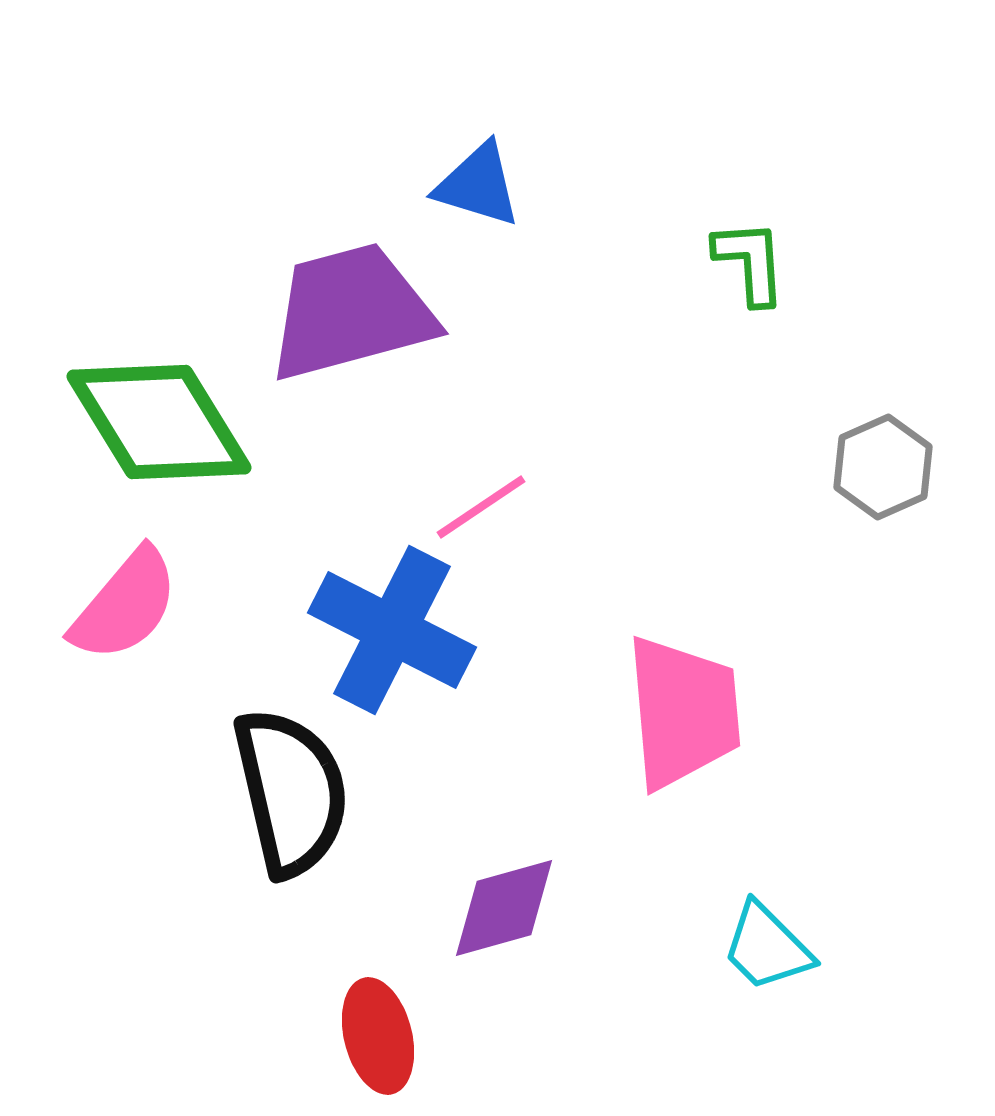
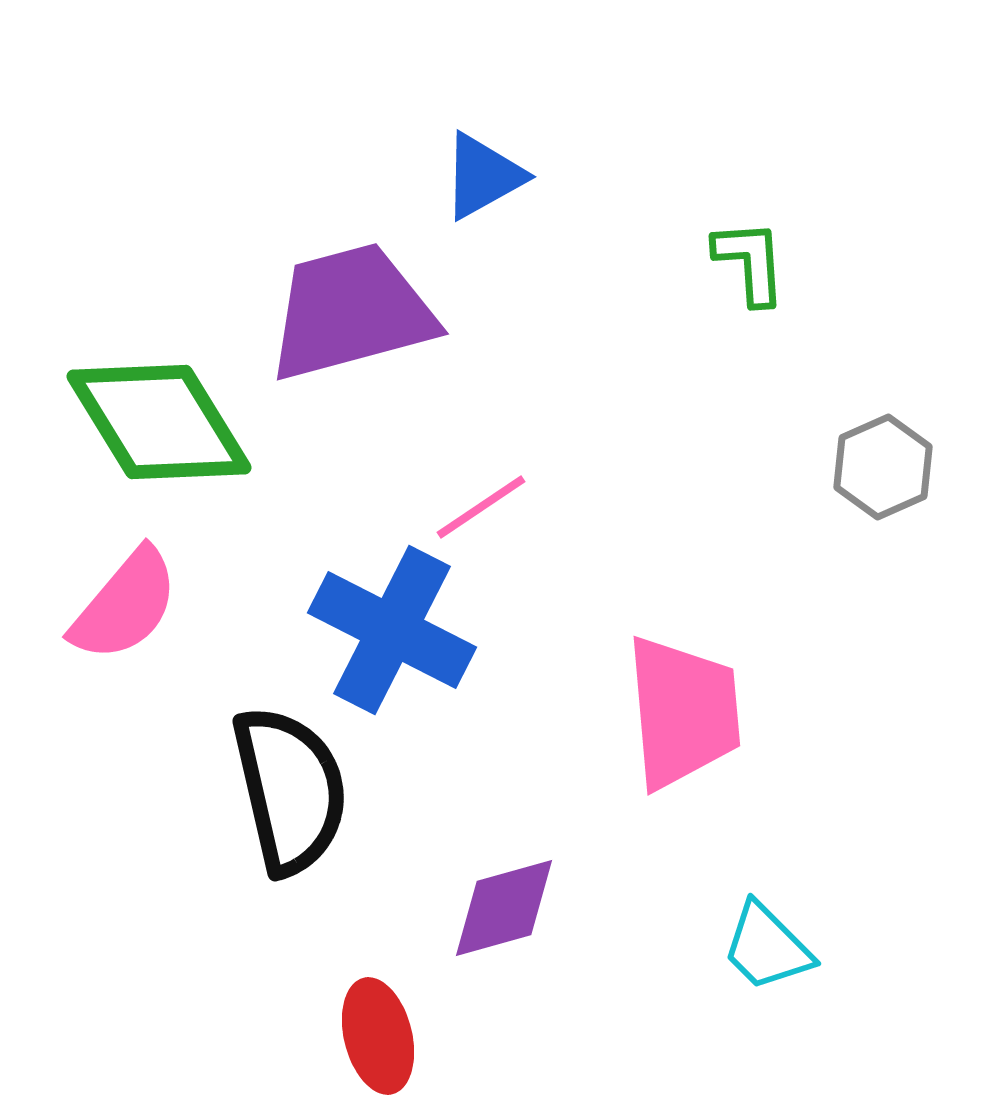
blue triangle: moved 5 px right, 9 px up; rotated 46 degrees counterclockwise
black semicircle: moved 1 px left, 2 px up
